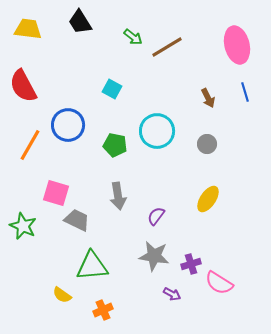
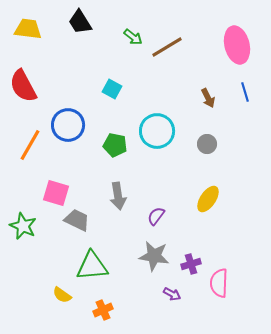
pink semicircle: rotated 60 degrees clockwise
